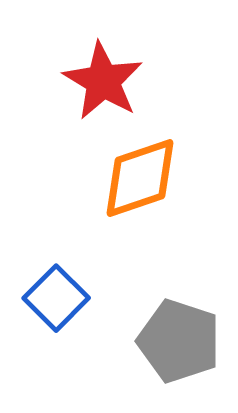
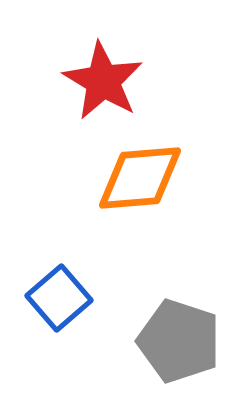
orange diamond: rotated 14 degrees clockwise
blue square: moved 3 px right; rotated 4 degrees clockwise
